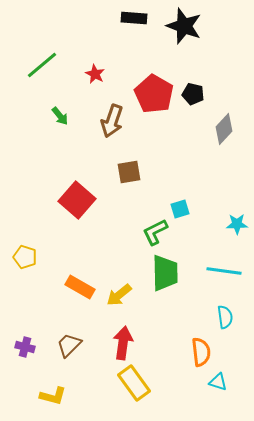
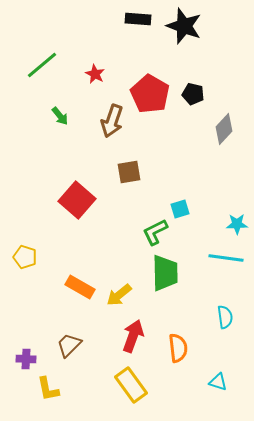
black rectangle: moved 4 px right, 1 px down
red pentagon: moved 4 px left
cyan line: moved 2 px right, 13 px up
red arrow: moved 10 px right, 7 px up; rotated 12 degrees clockwise
purple cross: moved 1 px right, 12 px down; rotated 12 degrees counterclockwise
orange semicircle: moved 23 px left, 4 px up
yellow rectangle: moved 3 px left, 2 px down
yellow L-shape: moved 5 px left, 7 px up; rotated 64 degrees clockwise
